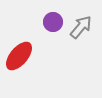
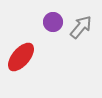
red ellipse: moved 2 px right, 1 px down
